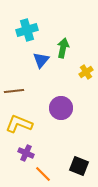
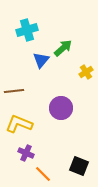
green arrow: rotated 36 degrees clockwise
